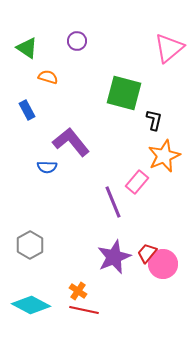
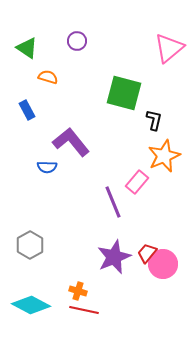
orange cross: rotated 18 degrees counterclockwise
